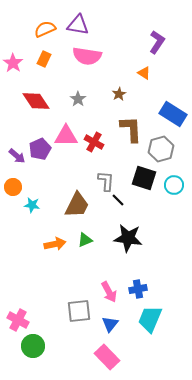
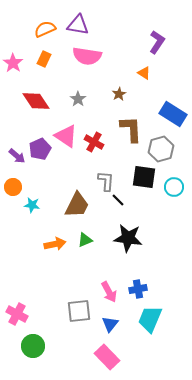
pink triangle: rotated 35 degrees clockwise
black square: moved 1 px up; rotated 10 degrees counterclockwise
cyan circle: moved 2 px down
pink cross: moved 1 px left, 6 px up
